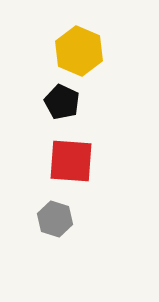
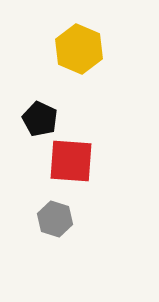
yellow hexagon: moved 2 px up
black pentagon: moved 22 px left, 17 px down
